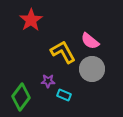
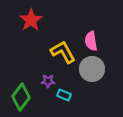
pink semicircle: moved 1 px right; rotated 42 degrees clockwise
